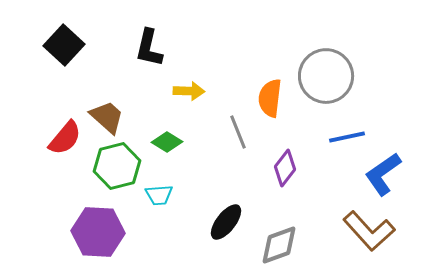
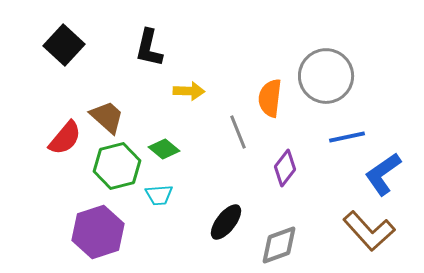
green diamond: moved 3 px left, 7 px down; rotated 8 degrees clockwise
purple hexagon: rotated 21 degrees counterclockwise
